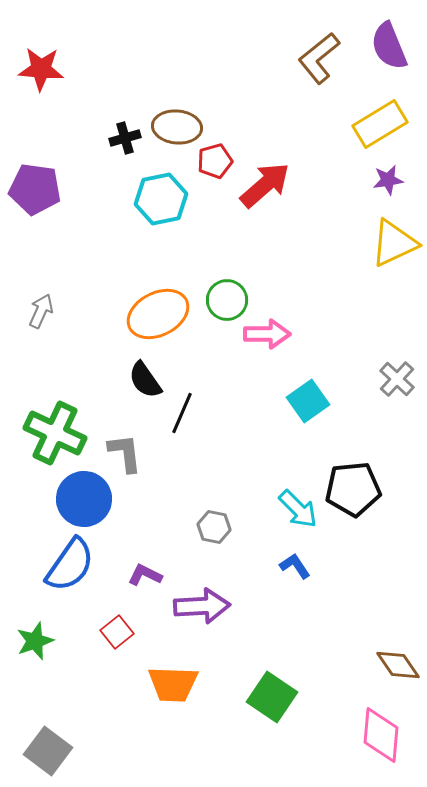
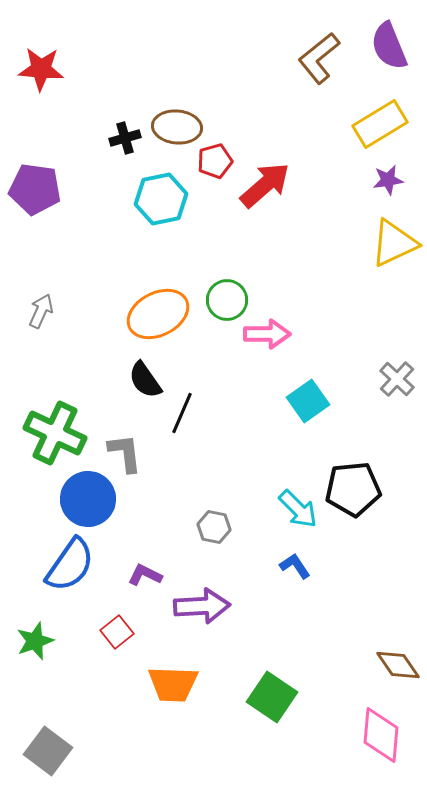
blue circle: moved 4 px right
